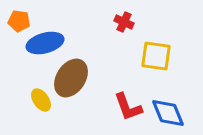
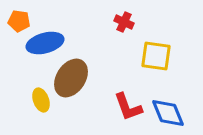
yellow ellipse: rotated 15 degrees clockwise
